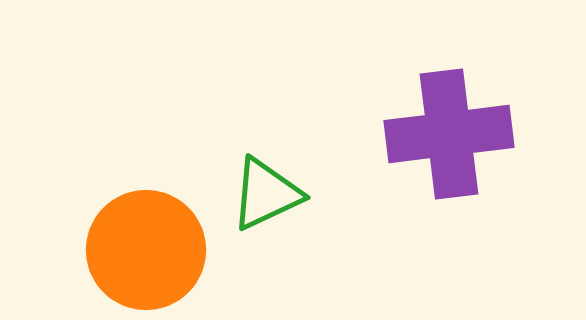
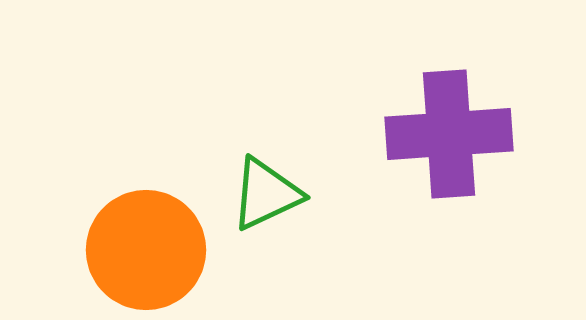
purple cross: rotated 3 degrees clockwise
